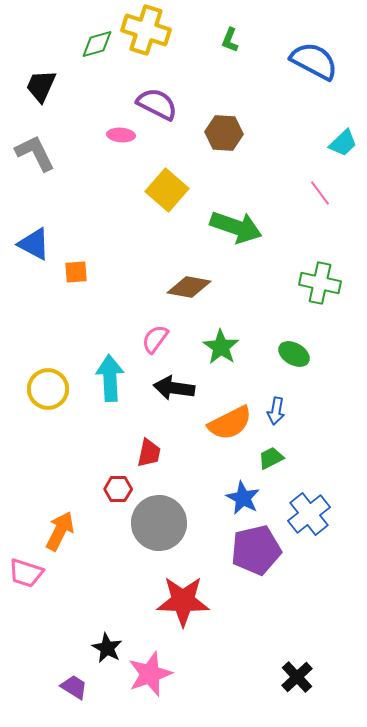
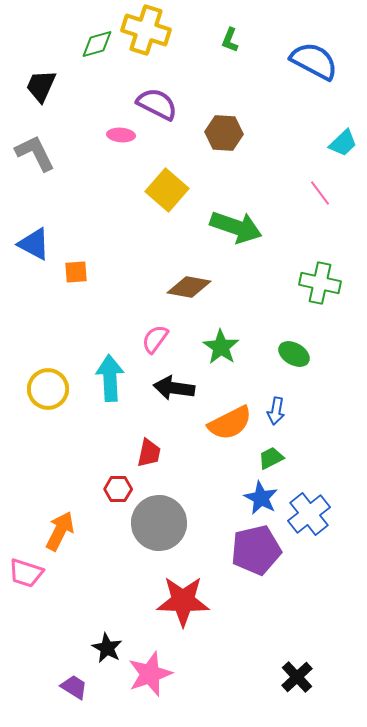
blue star: moved 18 px right
